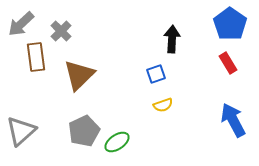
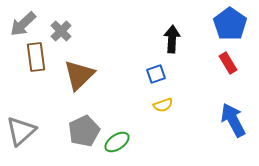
gray arrow: moved 2 px right
